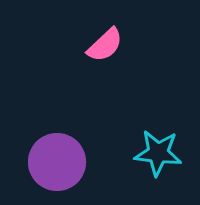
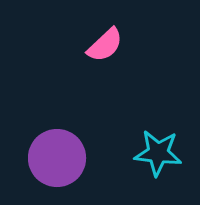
purple circle: moved 4 px up
